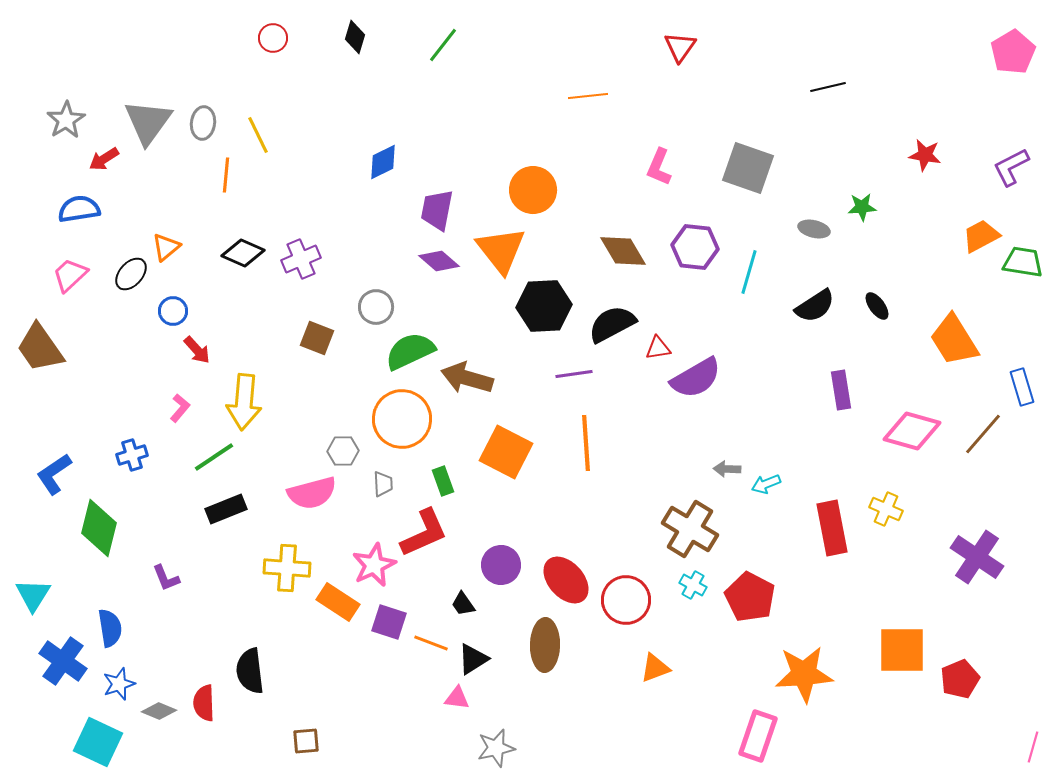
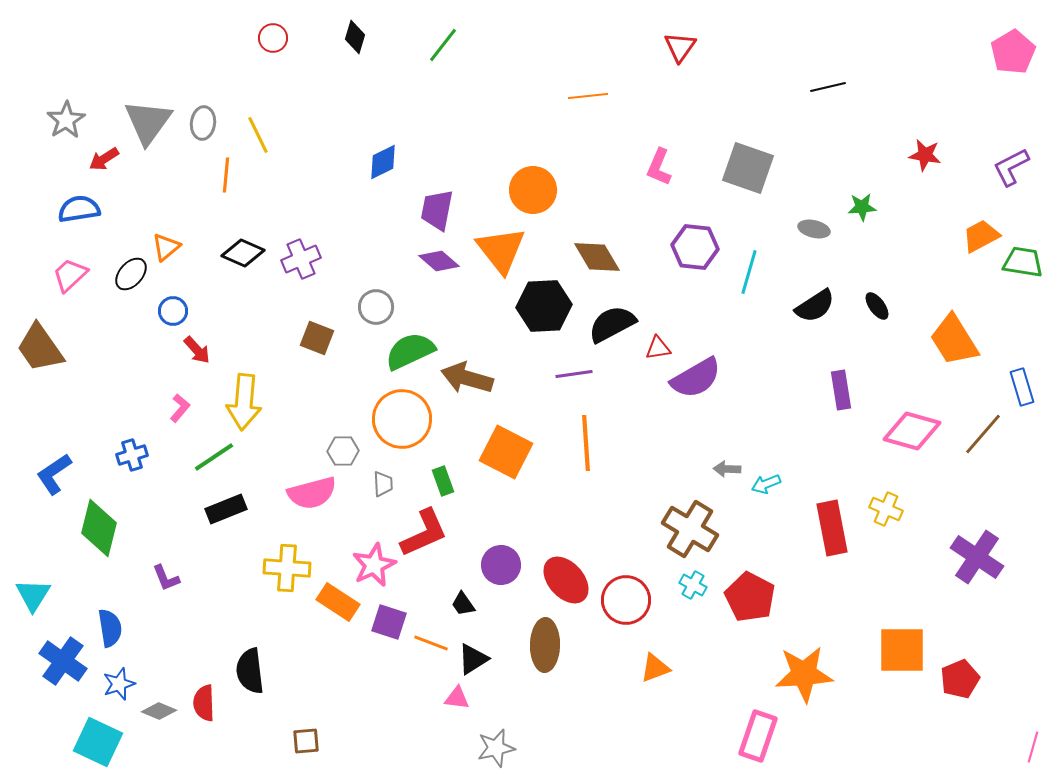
brown diamond at (623, 251): moved 26 px left, 6 px down
